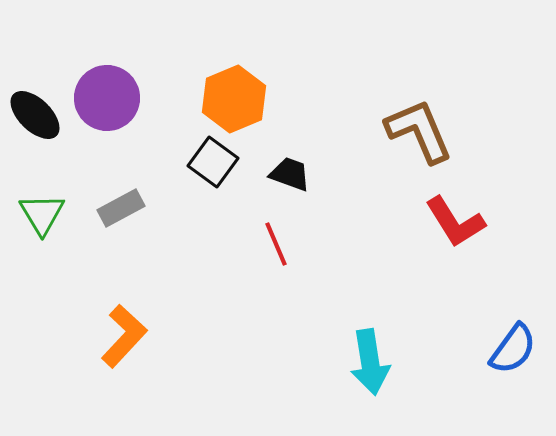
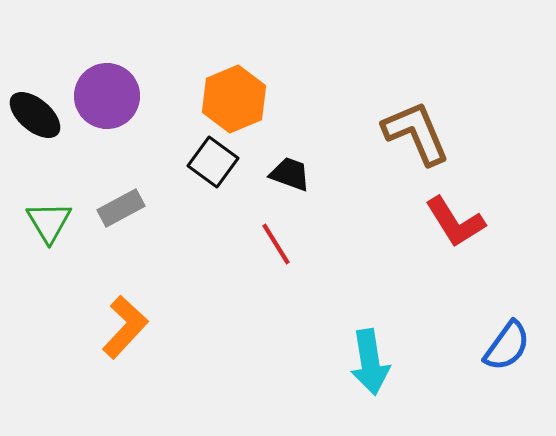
purple circle: moved 2 px up
black ellipse: rotated 4 degrees counterclockwise
brown L-shape: moved 3 px left, 2 px down
green triangle: moved 7 px right, 8 px down
red line: rotated 9 degrees counterclockwise
orange L-shape: moved 1 px right, 9 px up
blue semicircle: moved 6 px left, 3 px up
